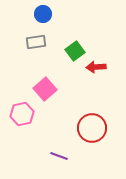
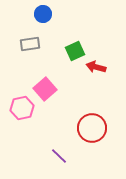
gray rectangle: moved 6 px left, 2 px down
green square: rotated 12 degrees clockwise
red arrow: rotated 18 degrees clockwise
pink hexagon: moved 6 px up
purple line: rotated 24 degrees clockwise
